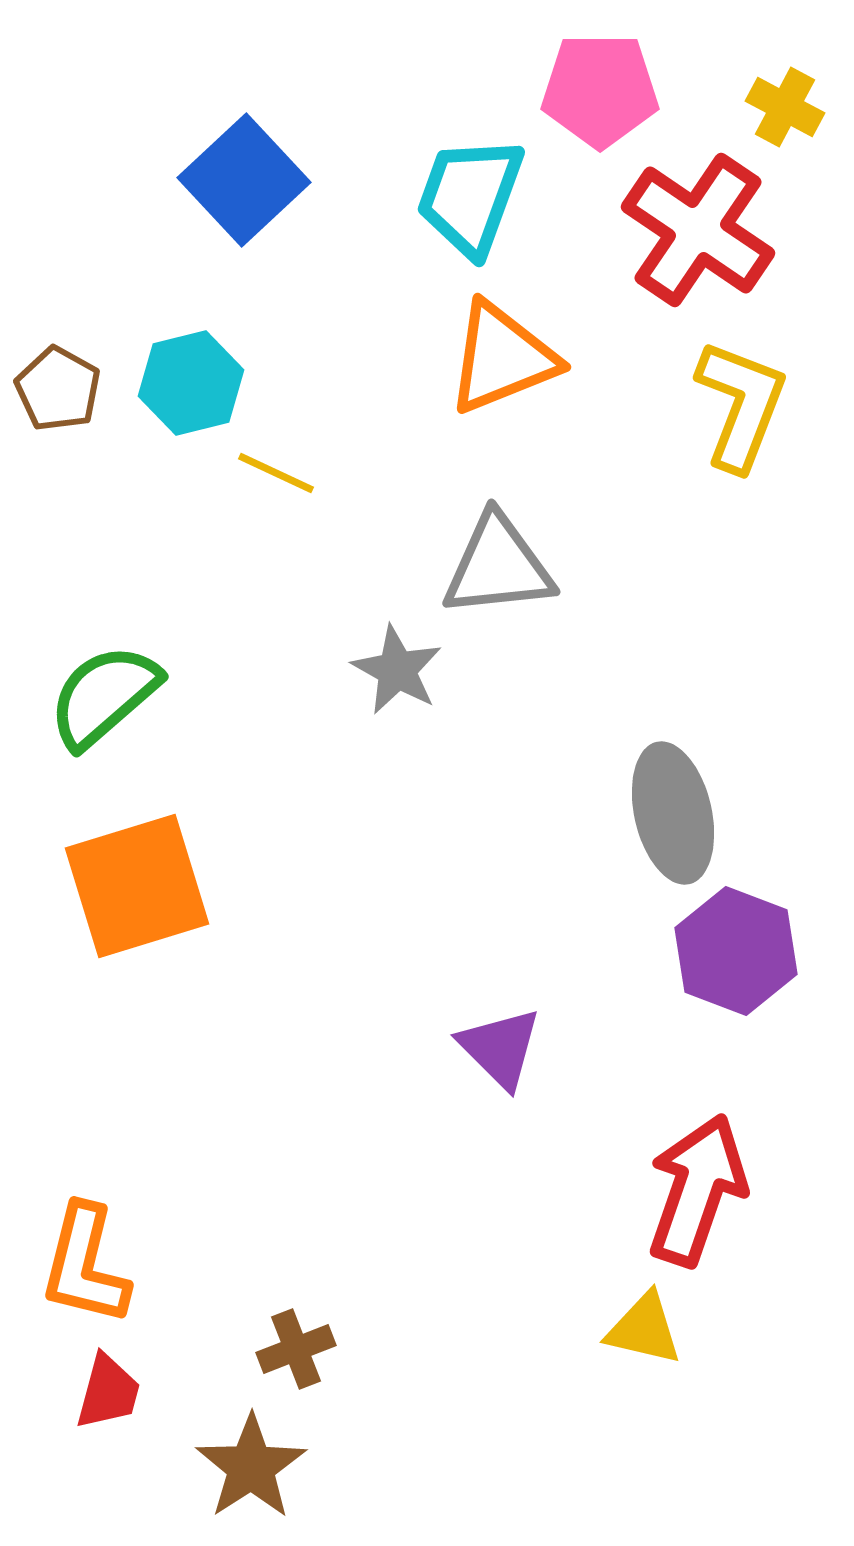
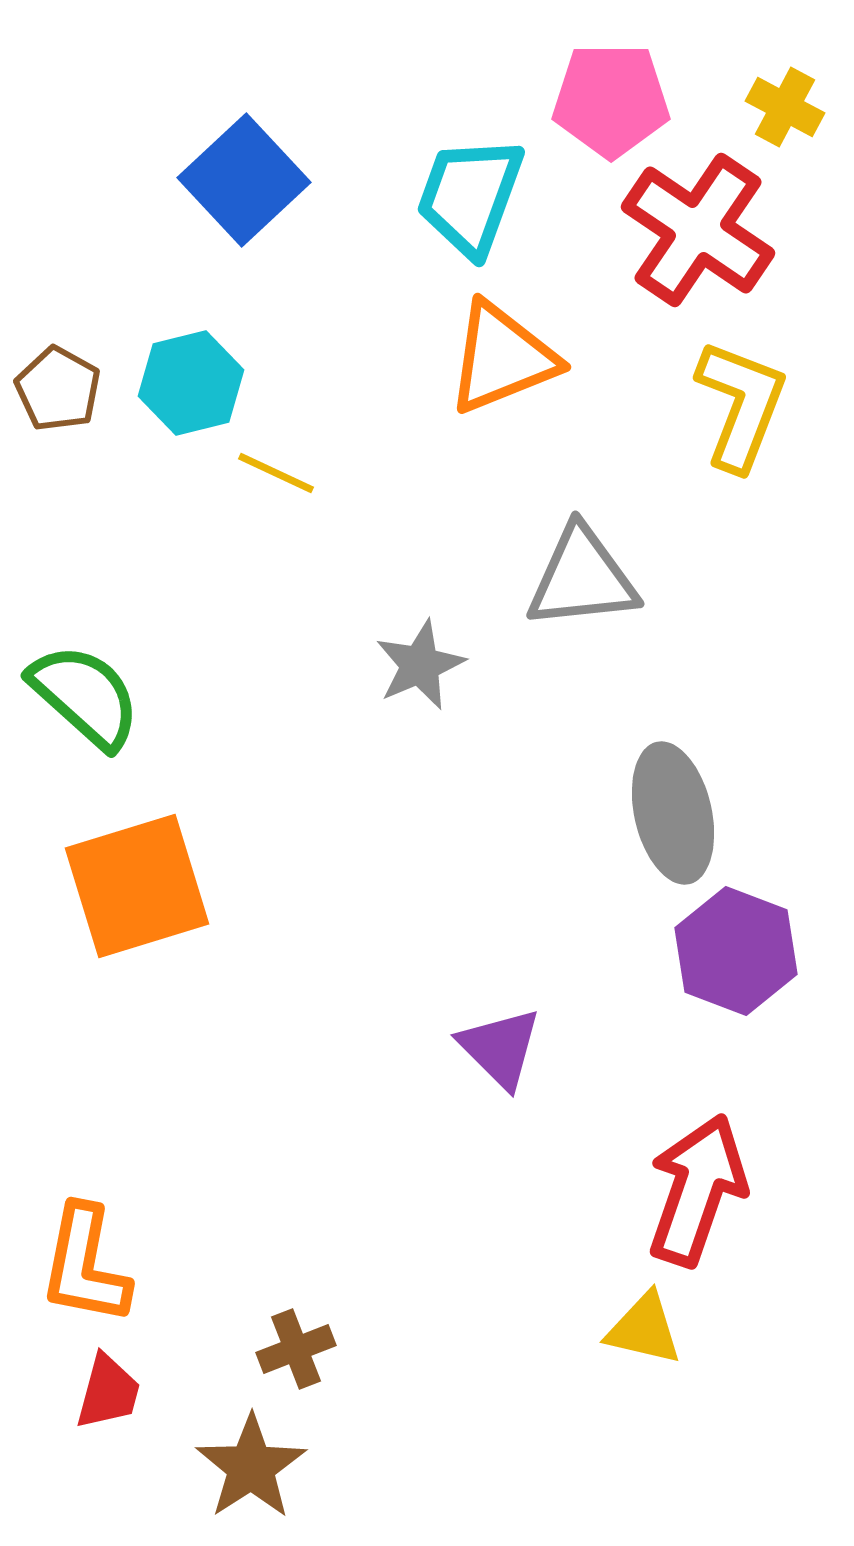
pink pentagon: moved 11 px right, 10 px down
gray triangle: moved 84 px right, 12 px down
gray star: moved 23 px right, 5 px up; rotated 20 degrees clockwise
green semicircle: moved 19 px left; rotated 83 degrees clockwise
orange L-shape: rotated 3 degrees counterclockwise
